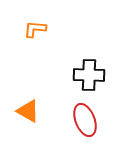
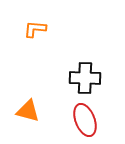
black cross: moved 4 px left, 3 px down
orange triangle: rotated 15 degrees counterclockwise
